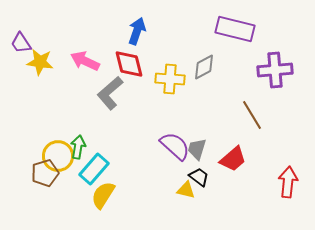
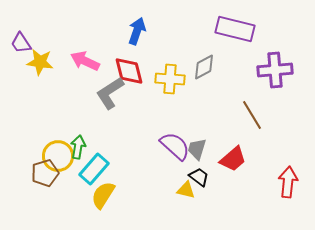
red diamond: moved 7 px down
gray L-shape: rotated 8 degrees clockwise
